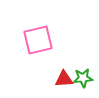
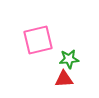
green star: moved 14 px left, 19 px up
